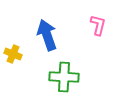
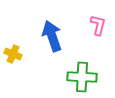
blue arrow: moved 5 px right, 1 px down
green cross: moved 18 px right
